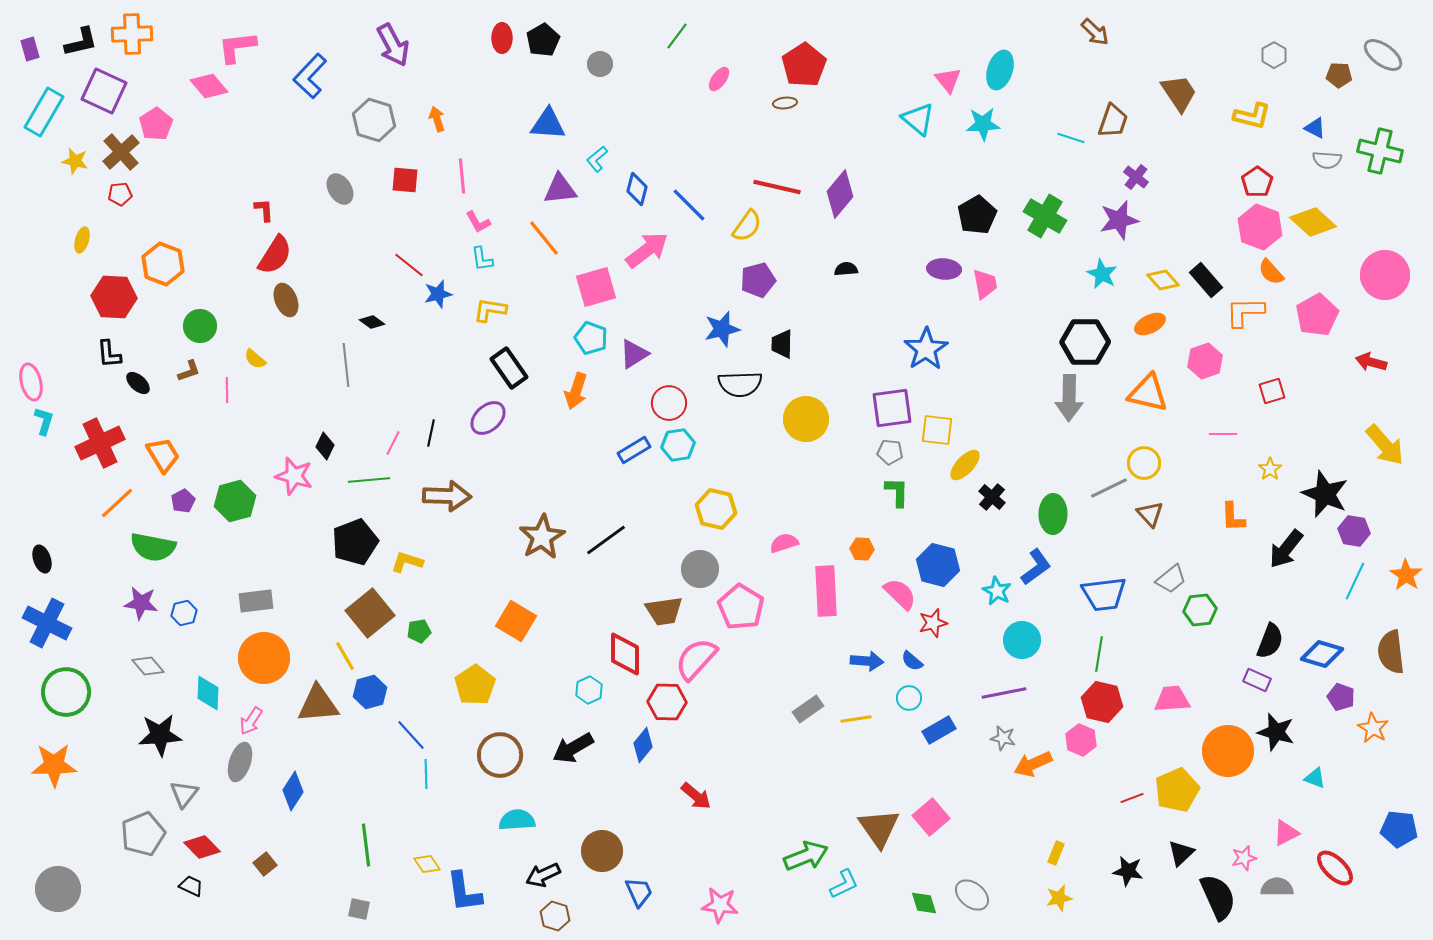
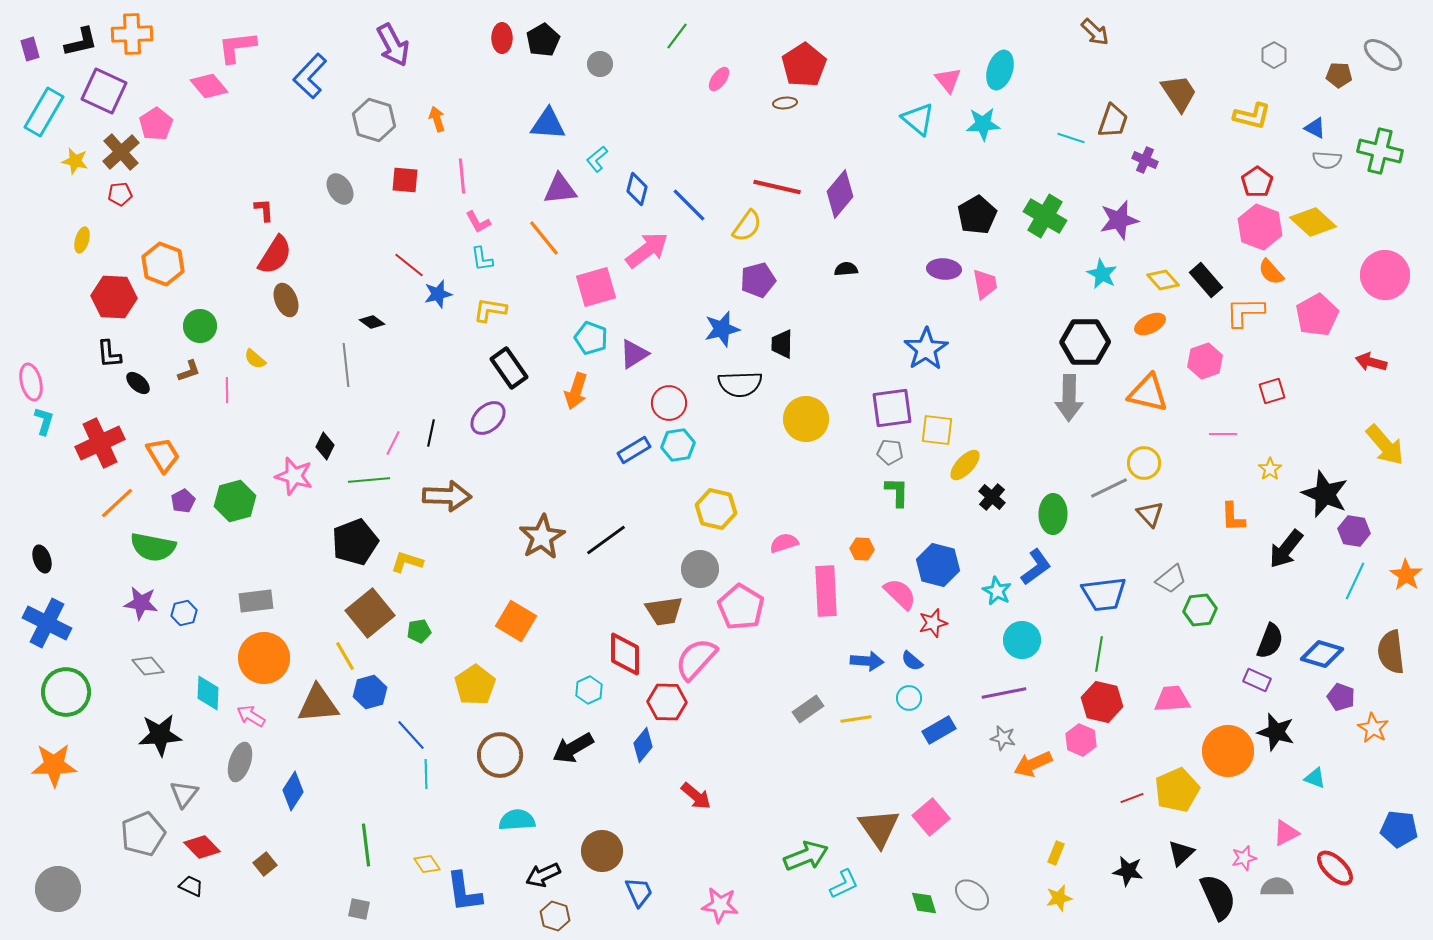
purple cross at (1136, 177): moved 9 px right, 17 px up; rotated 15 degrees counterclockwise
pink arrow at (251, 721): moved 5 px up; rotated 88 degrees clockwise
